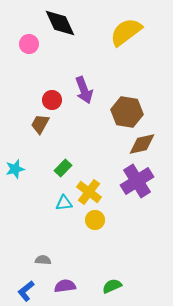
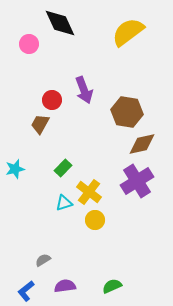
yellow semicircle: moved 2 px right
cyan triangle: rotated 12 degrees counterclockwise
gray semicircle: rotated 35 degrees counterclockwise
